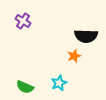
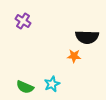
black semicircle: moved 1 px right, 1 px down
orange star: rotated 24 degrees clockwise
cyan star: moved 7 px left, 1 px down
